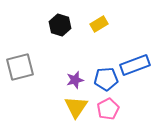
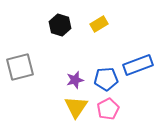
blue rectangle: moved 3 px right
